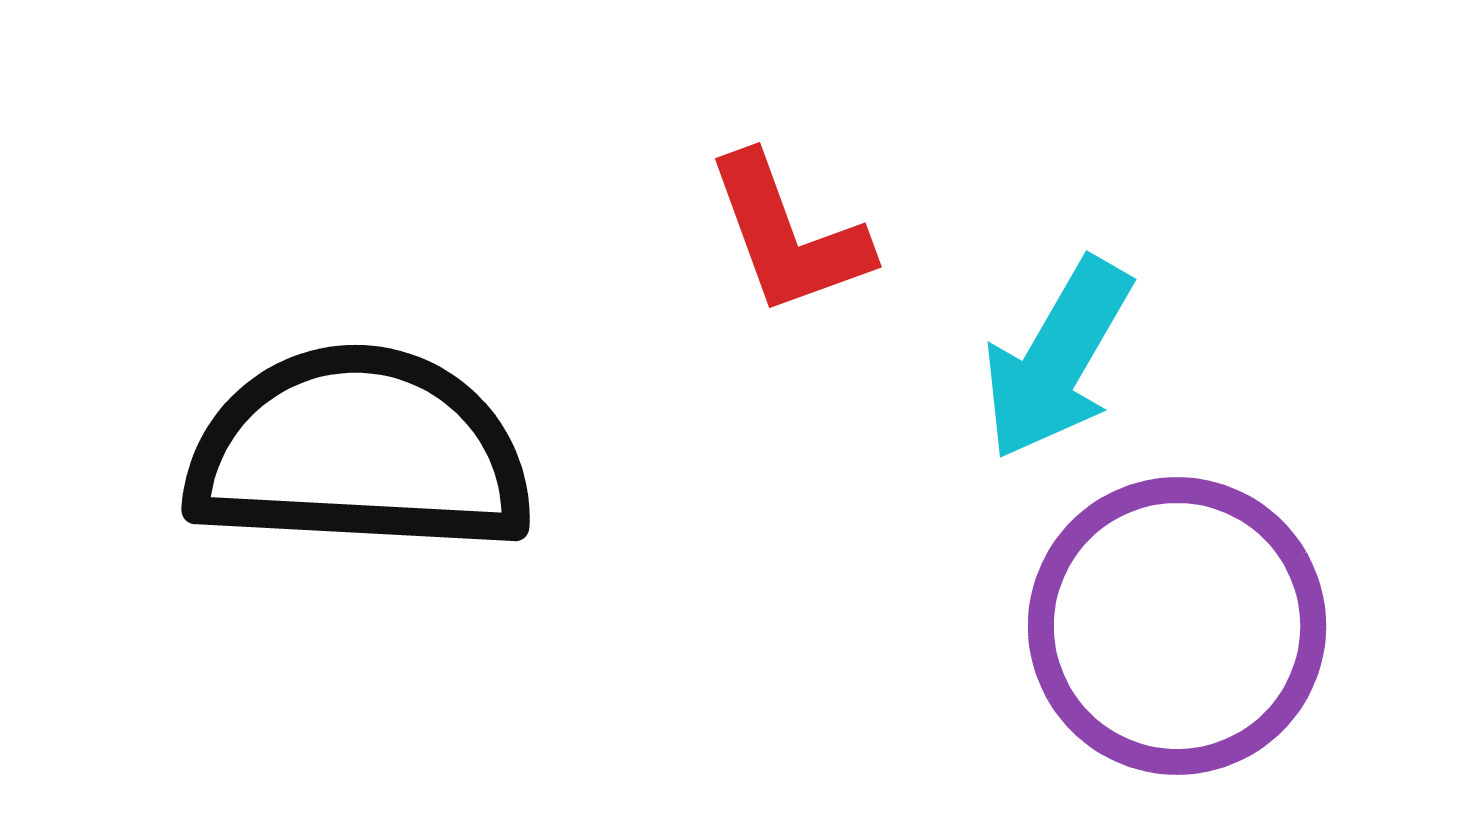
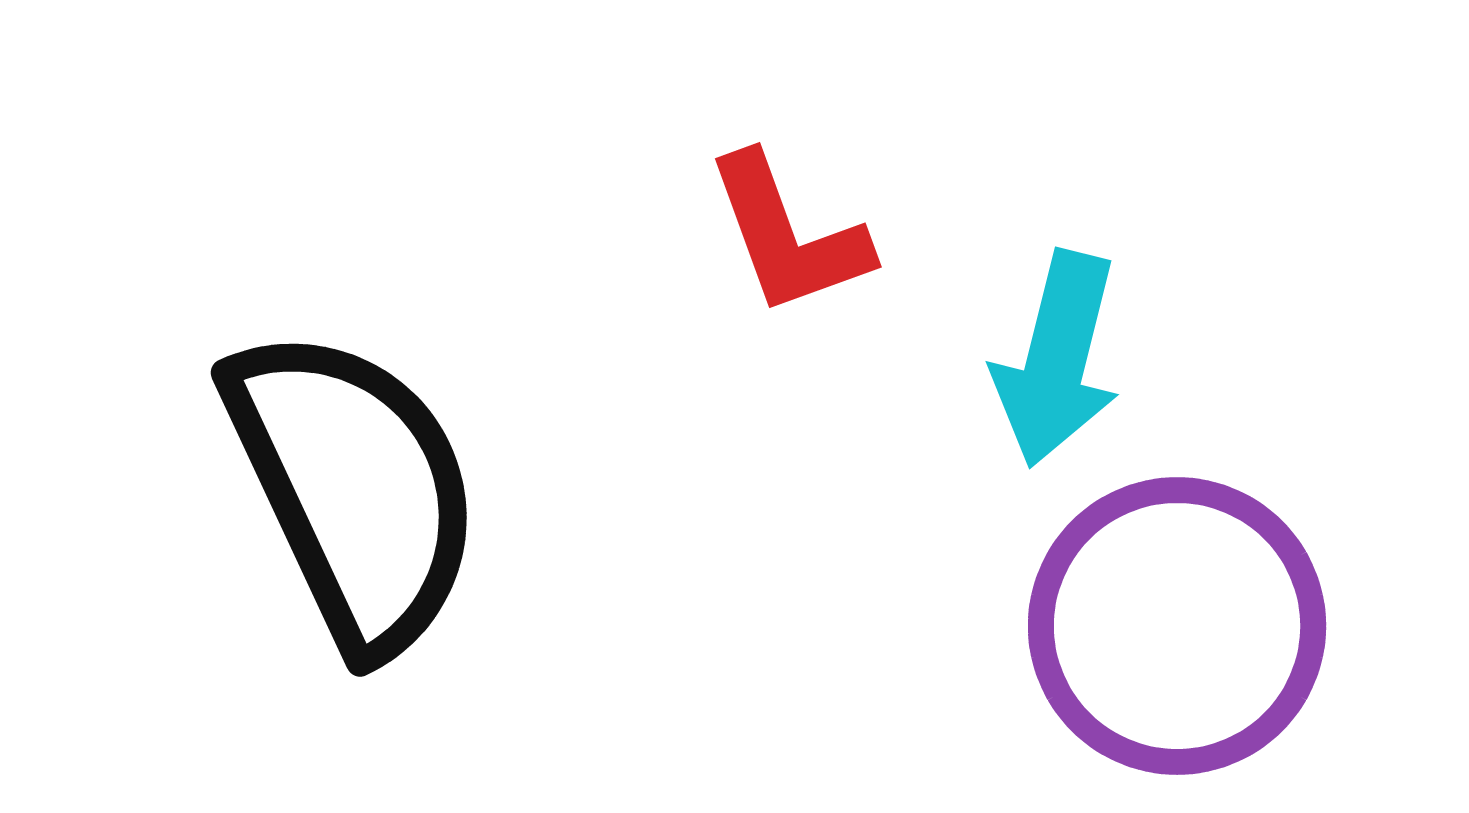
cyan arrow: rotated 16 degrees counterclockwise
black semicircle: moved 5 px left, 38 px down; rotated 62 degrees clockwise
